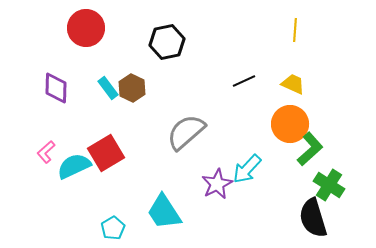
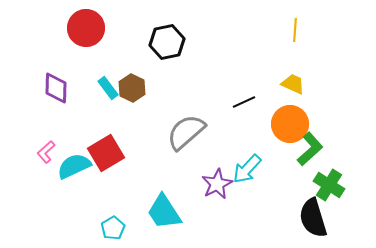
black line: moved 21 px down
